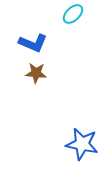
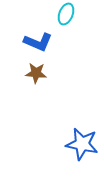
cyan ellipse: moved 7 px left; rotated 25 degrees counterclockwise
blue L-shape: moved 5 px right, 1 px up
